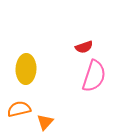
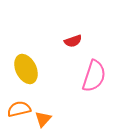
red semicircle: moved 11 px left, 6 px up
yellow ellipse: rotated 28 degrees counterclockwise
orange triangle: moved 2 px left, 3 px up
